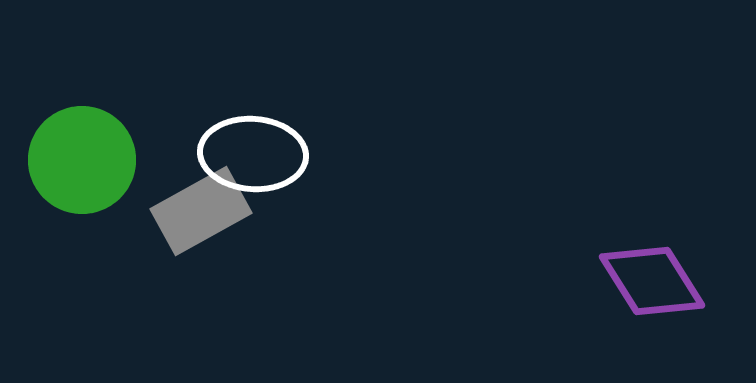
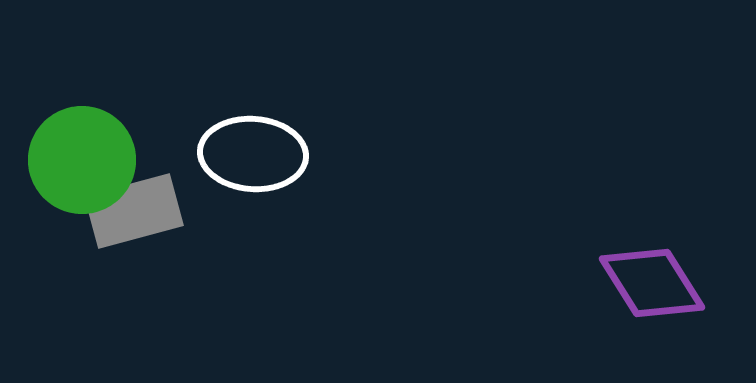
gray rectangle: moved 67 px left; rotated 14 degrees clockwise
purple diamond: moved 2 px down
